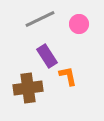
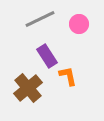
brown cross: rotated 32 degrees counterclockwise
